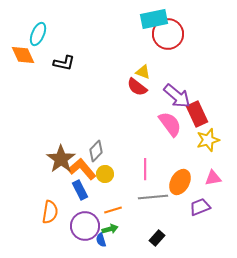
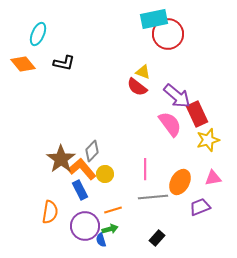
orange diamond: moved 9 px down; rotated 15 degrees counterclockwise
gray diamond: moved 4 px left
